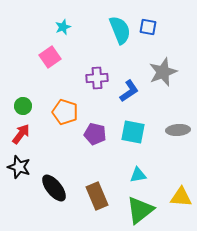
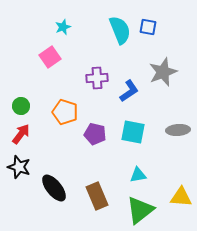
green circle: moved 2 px left
